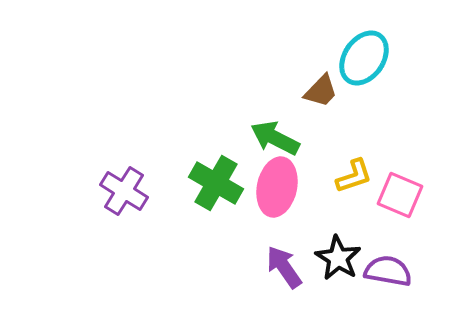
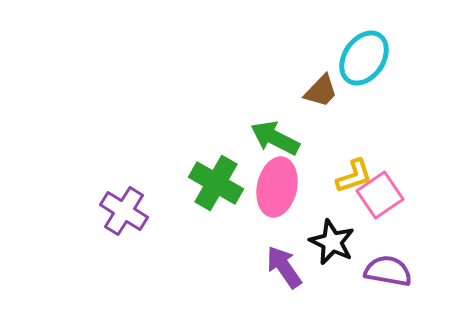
purple cross: moved 20 px down
pink square: moved 20 px left; rotated 33 degrees clockwise
black star: moved 6 px left, 16 px up; rotated 6 degrees counterclockwise
